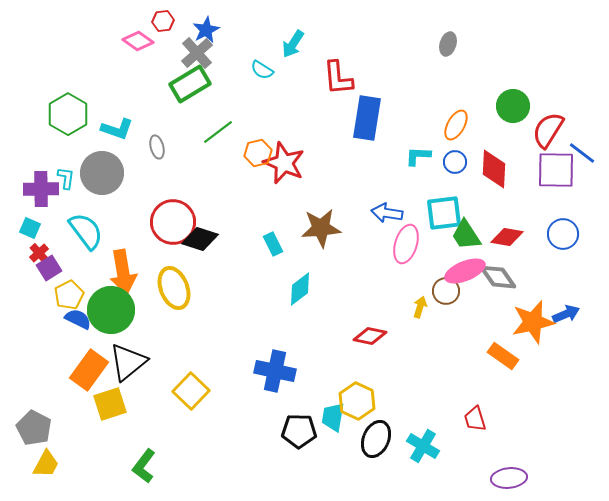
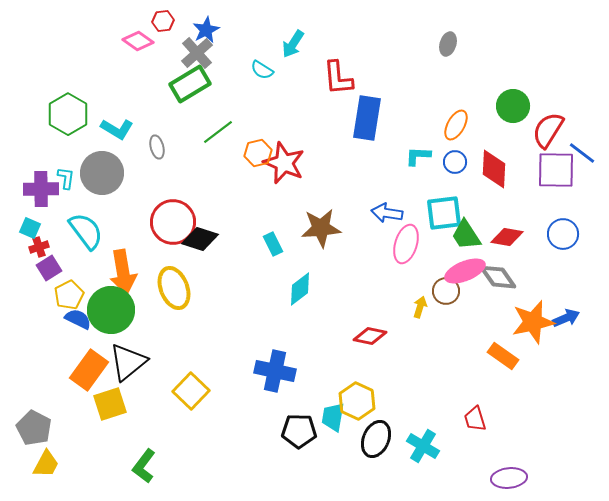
cyan L-shape at (117, 129): rotated 12 degrees clockwise
red cross at (39, 253): moved 6 px up; rotated 24 degrees clockwise
blue arrow at (566, 314): moved 4 px down
